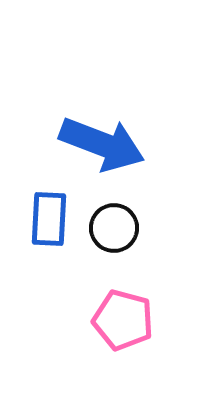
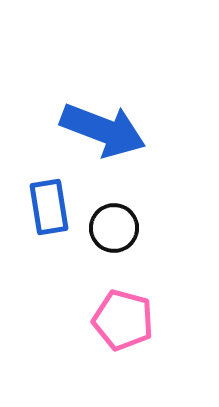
blue arrow: moved 1 px right, 14 px up
blue rectangle: moved 12 px up; rotated 12 degrees counterclockwise
